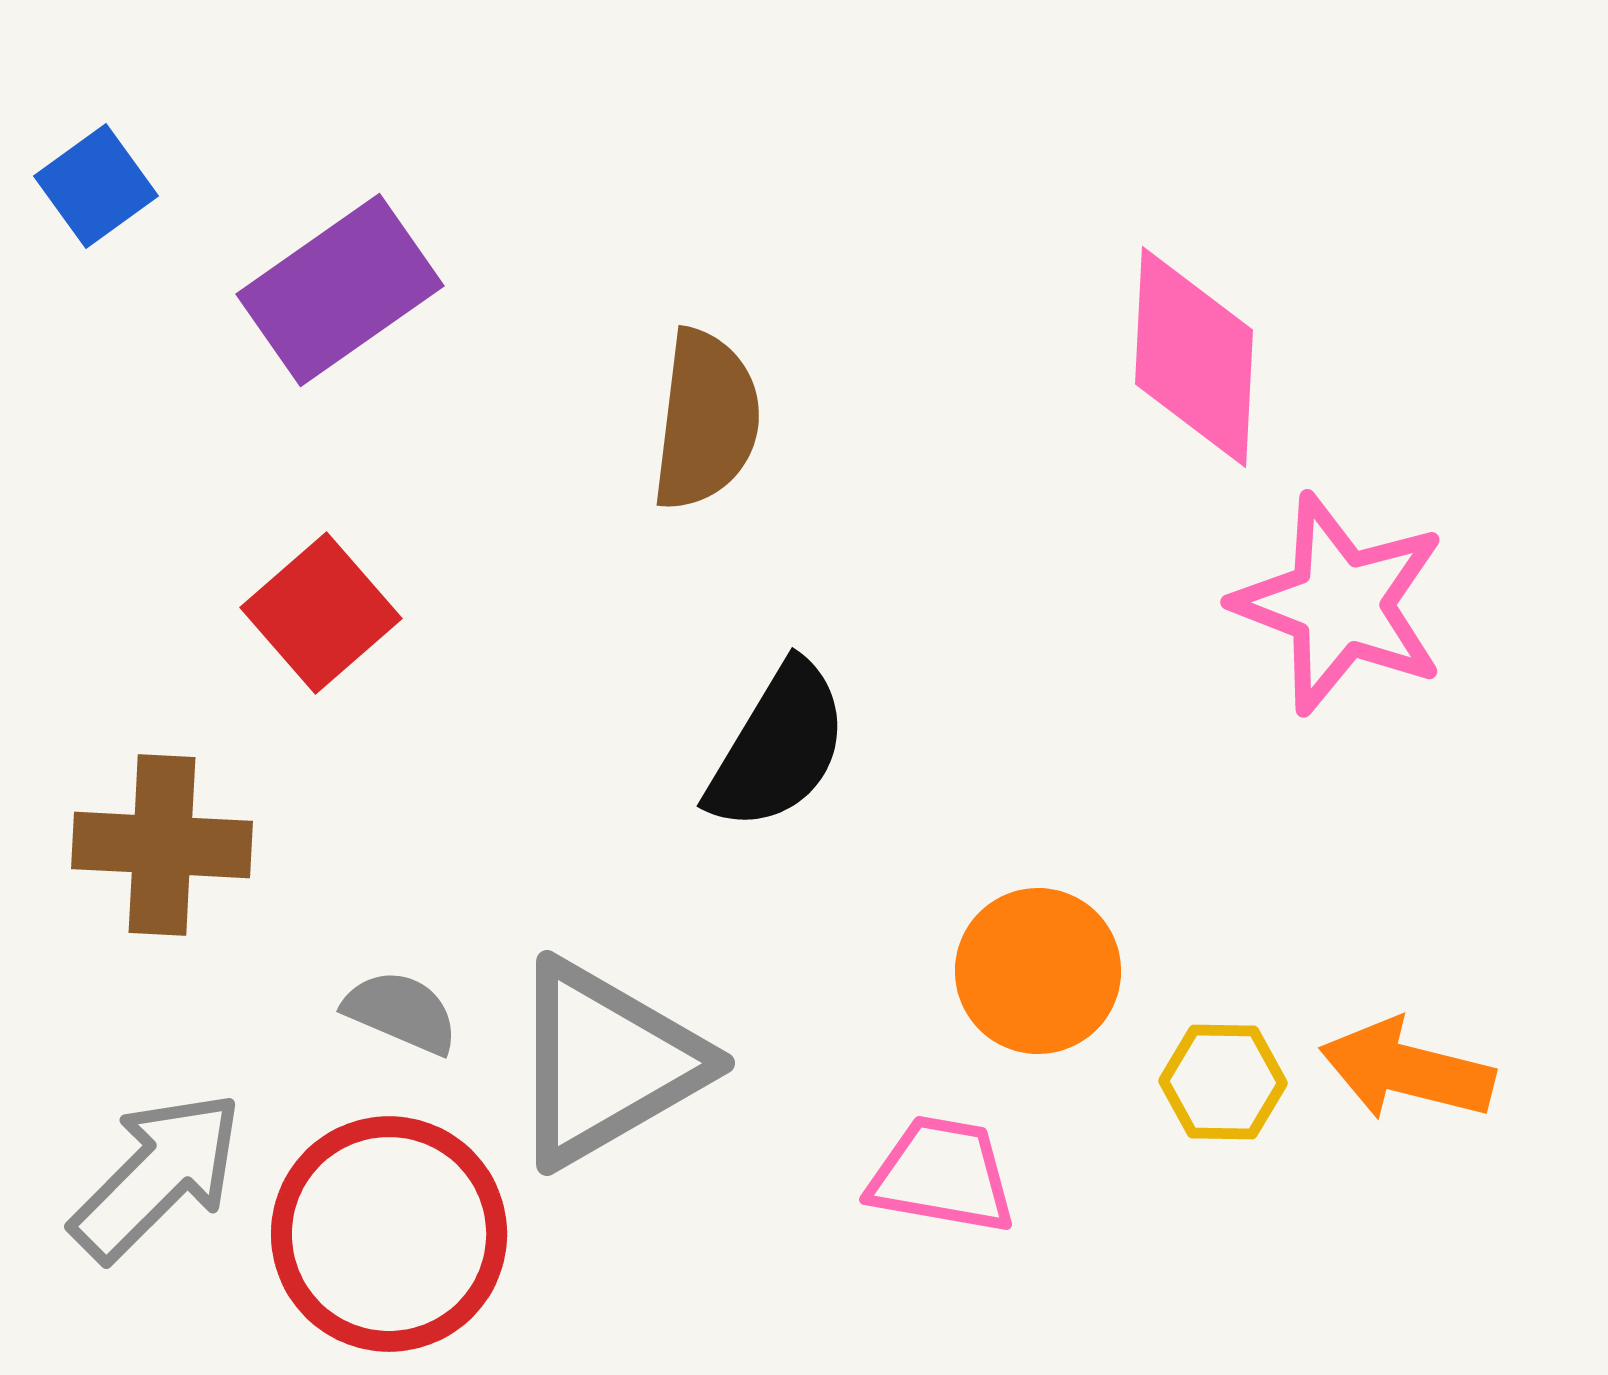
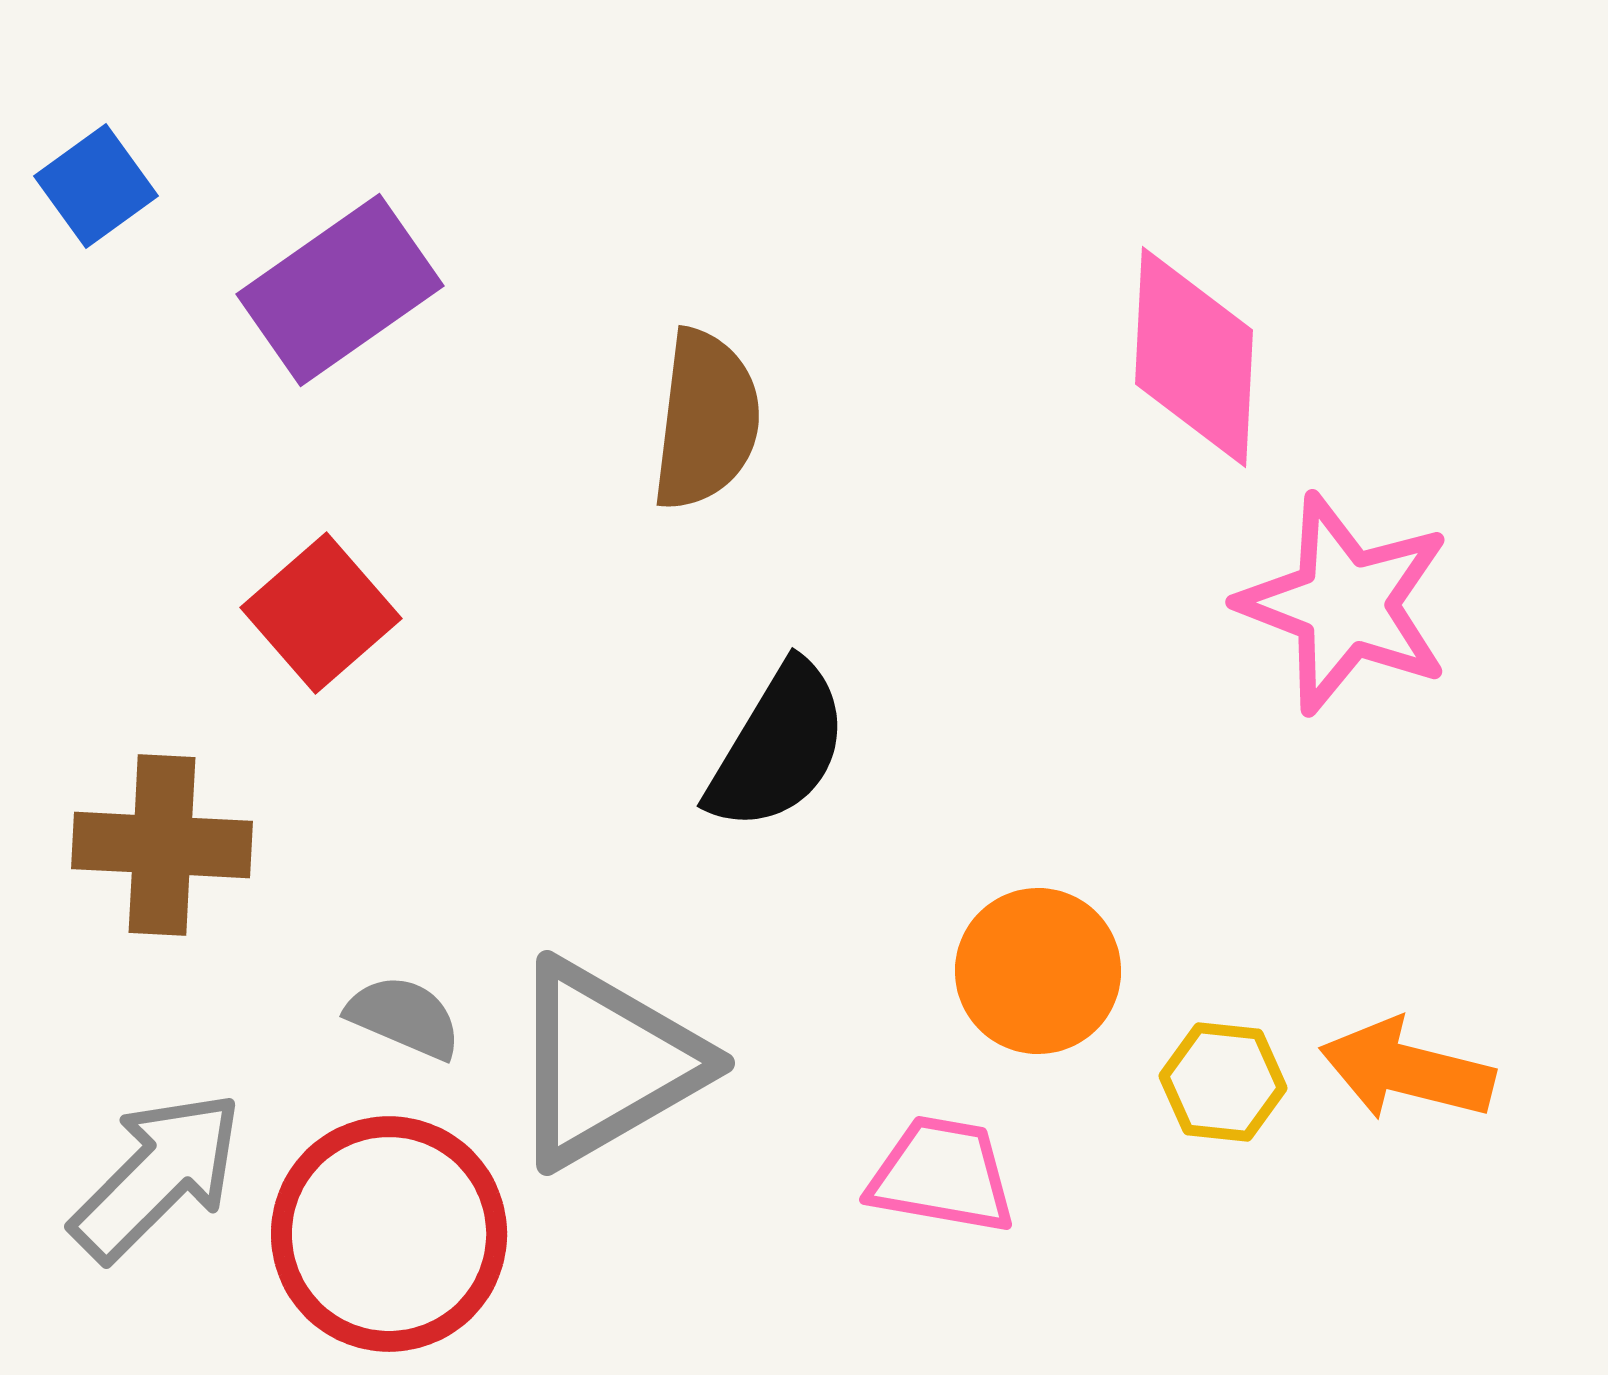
pink star: moved 5 px right
gray semicircle: moved 3 px right, 5 px down
yellow hexagon: rotated 5 degrees clockwise
